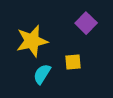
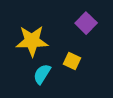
yellow star: rotated 12 degrees clockwise
yellow square: moved 1 px left, 1 px up; rotated 30 degrees clockwise
